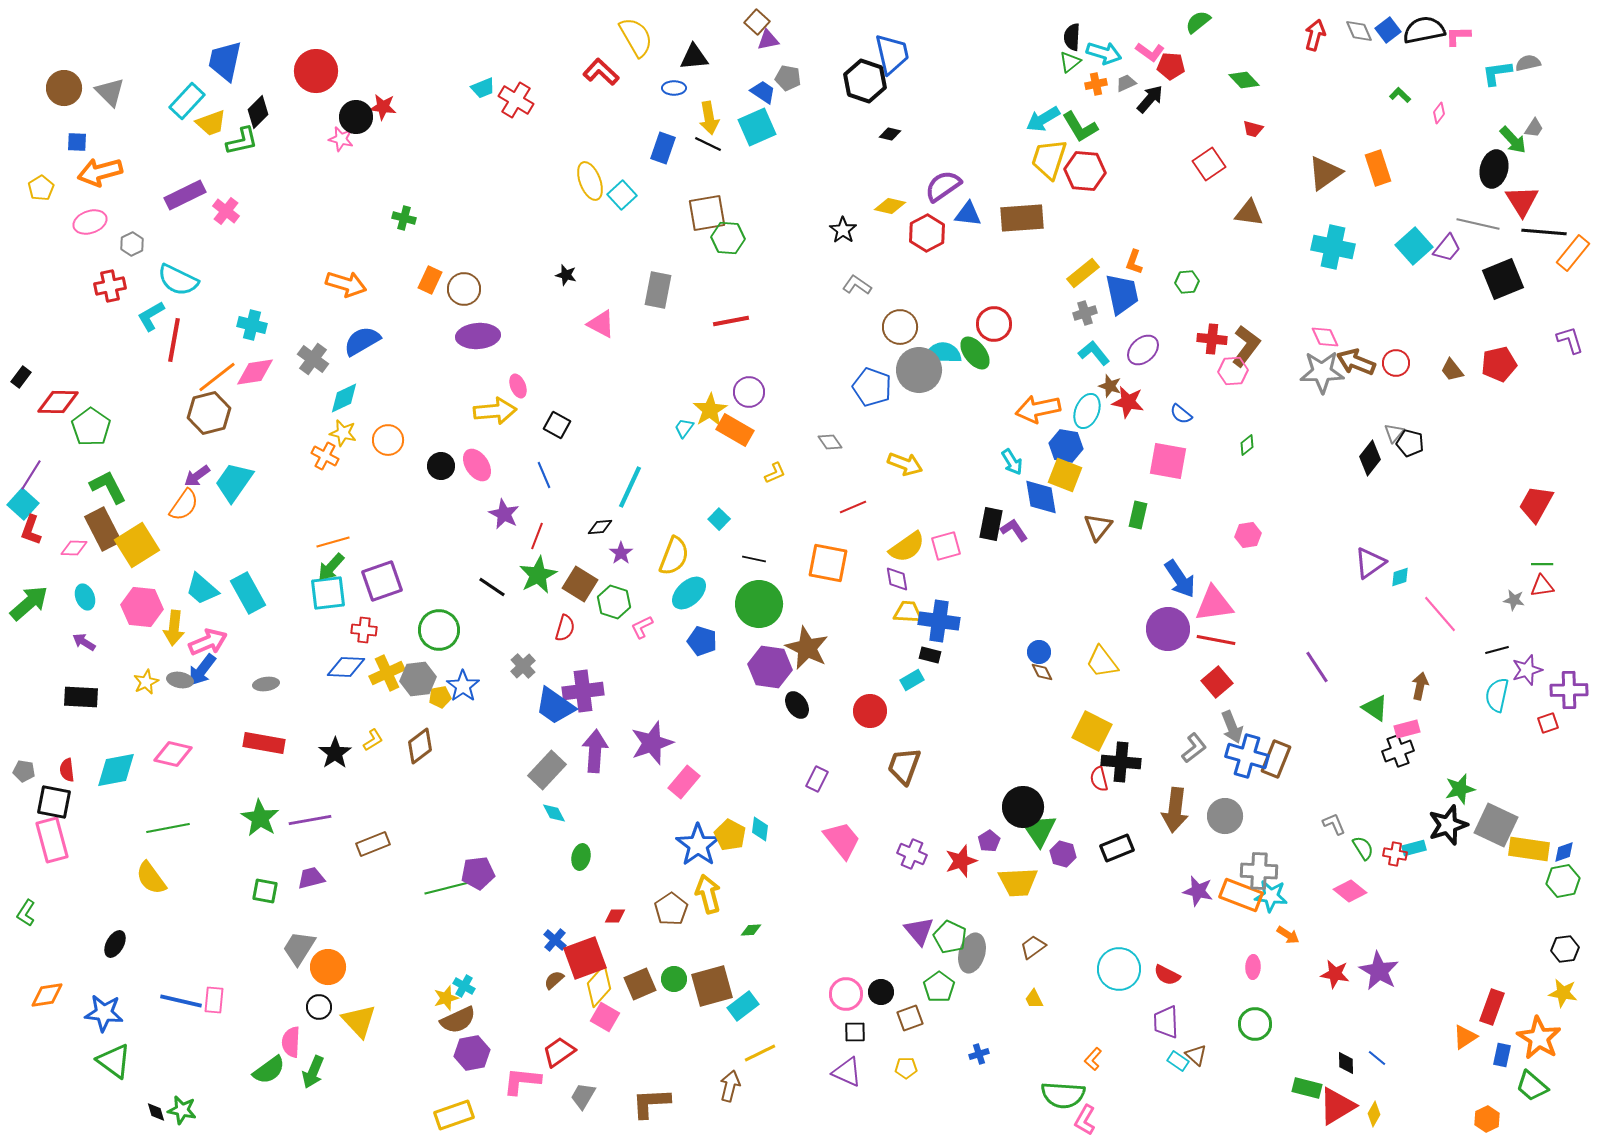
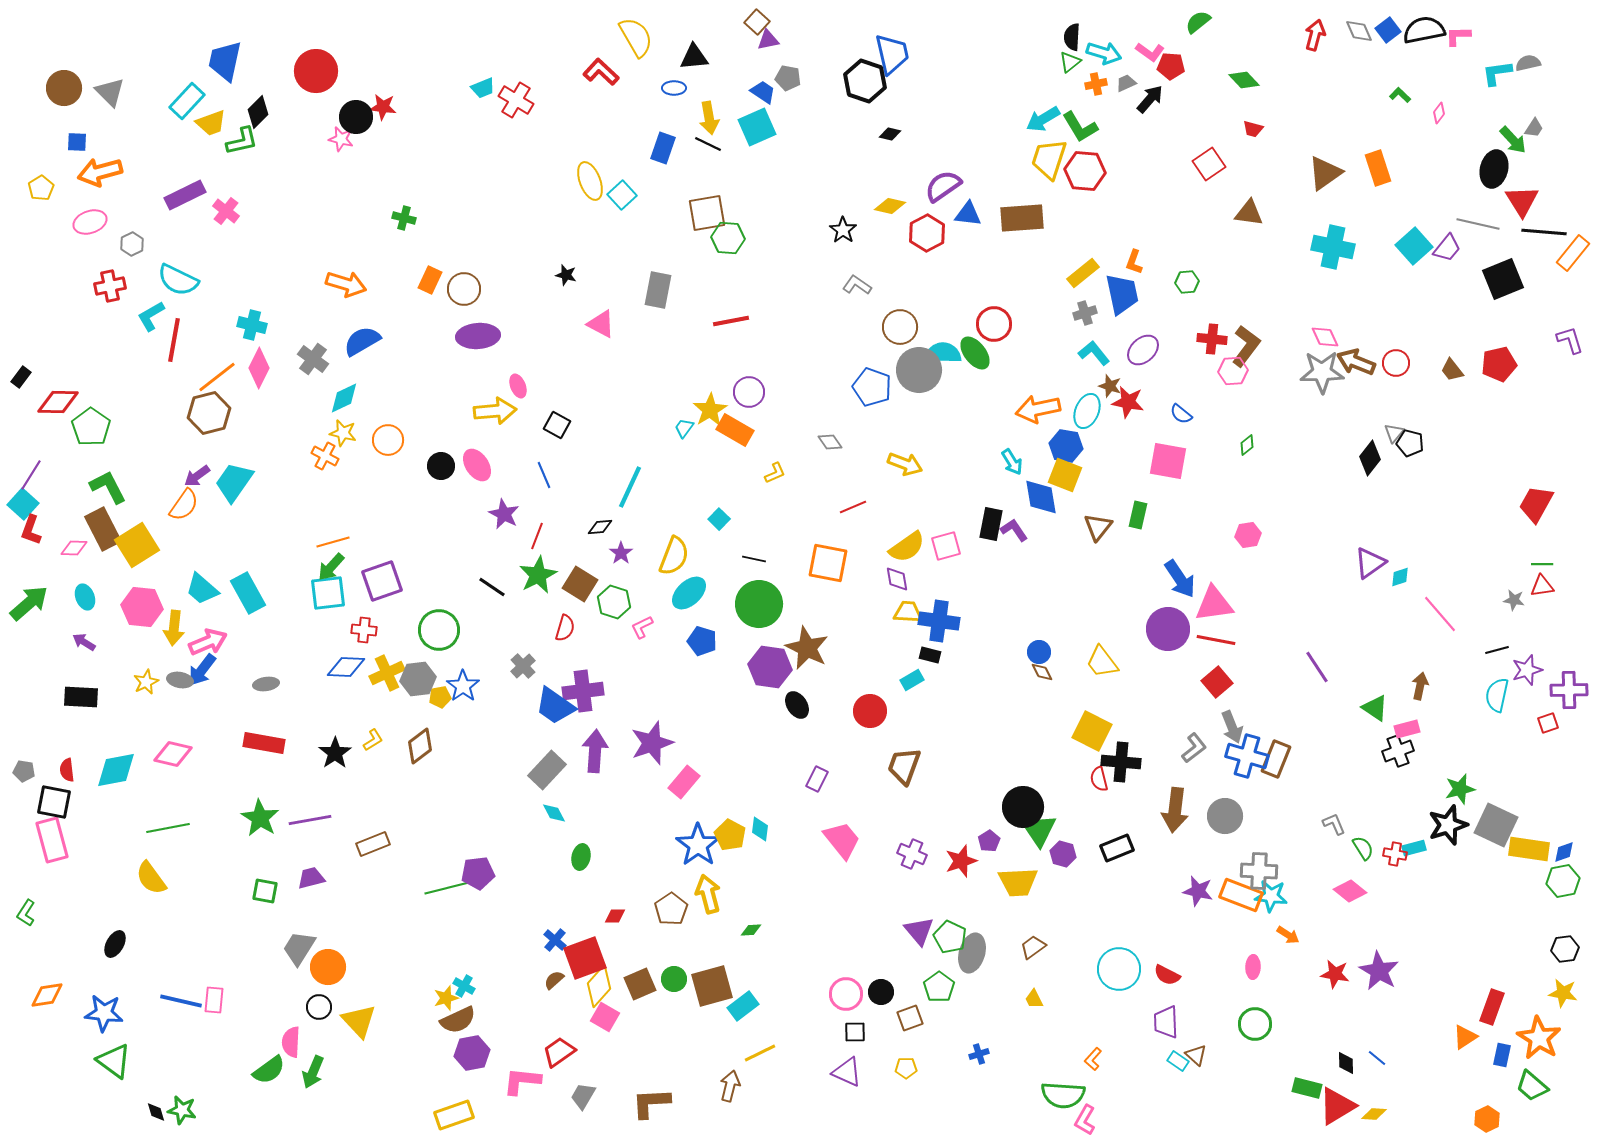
pink diamond at (255, 372): moved 4 px right, 4 px up; rotated 54 degrees counterclockwise
yellow diamond at (1374, 1114): rotated 65 degrees clockwise
